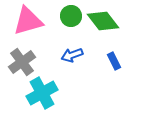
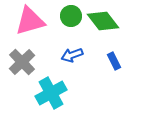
pink triangle: moved 2 px right
gray cross: rotated 8 degrees counterclockwise
cyan cross: moved 9 px right
